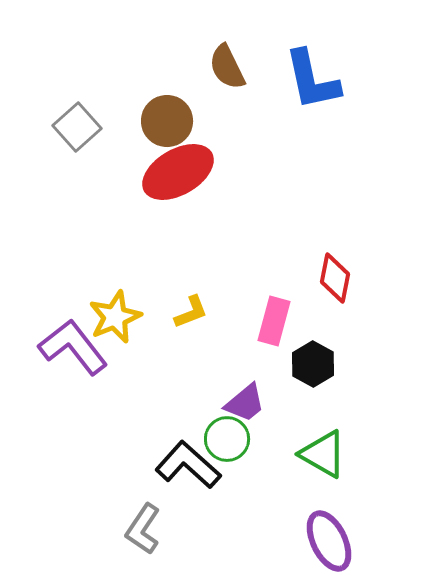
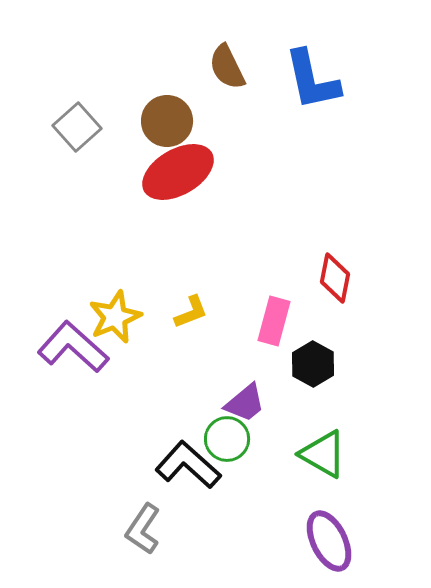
purple L-shape: rotated 10 degrees counterclockwise
